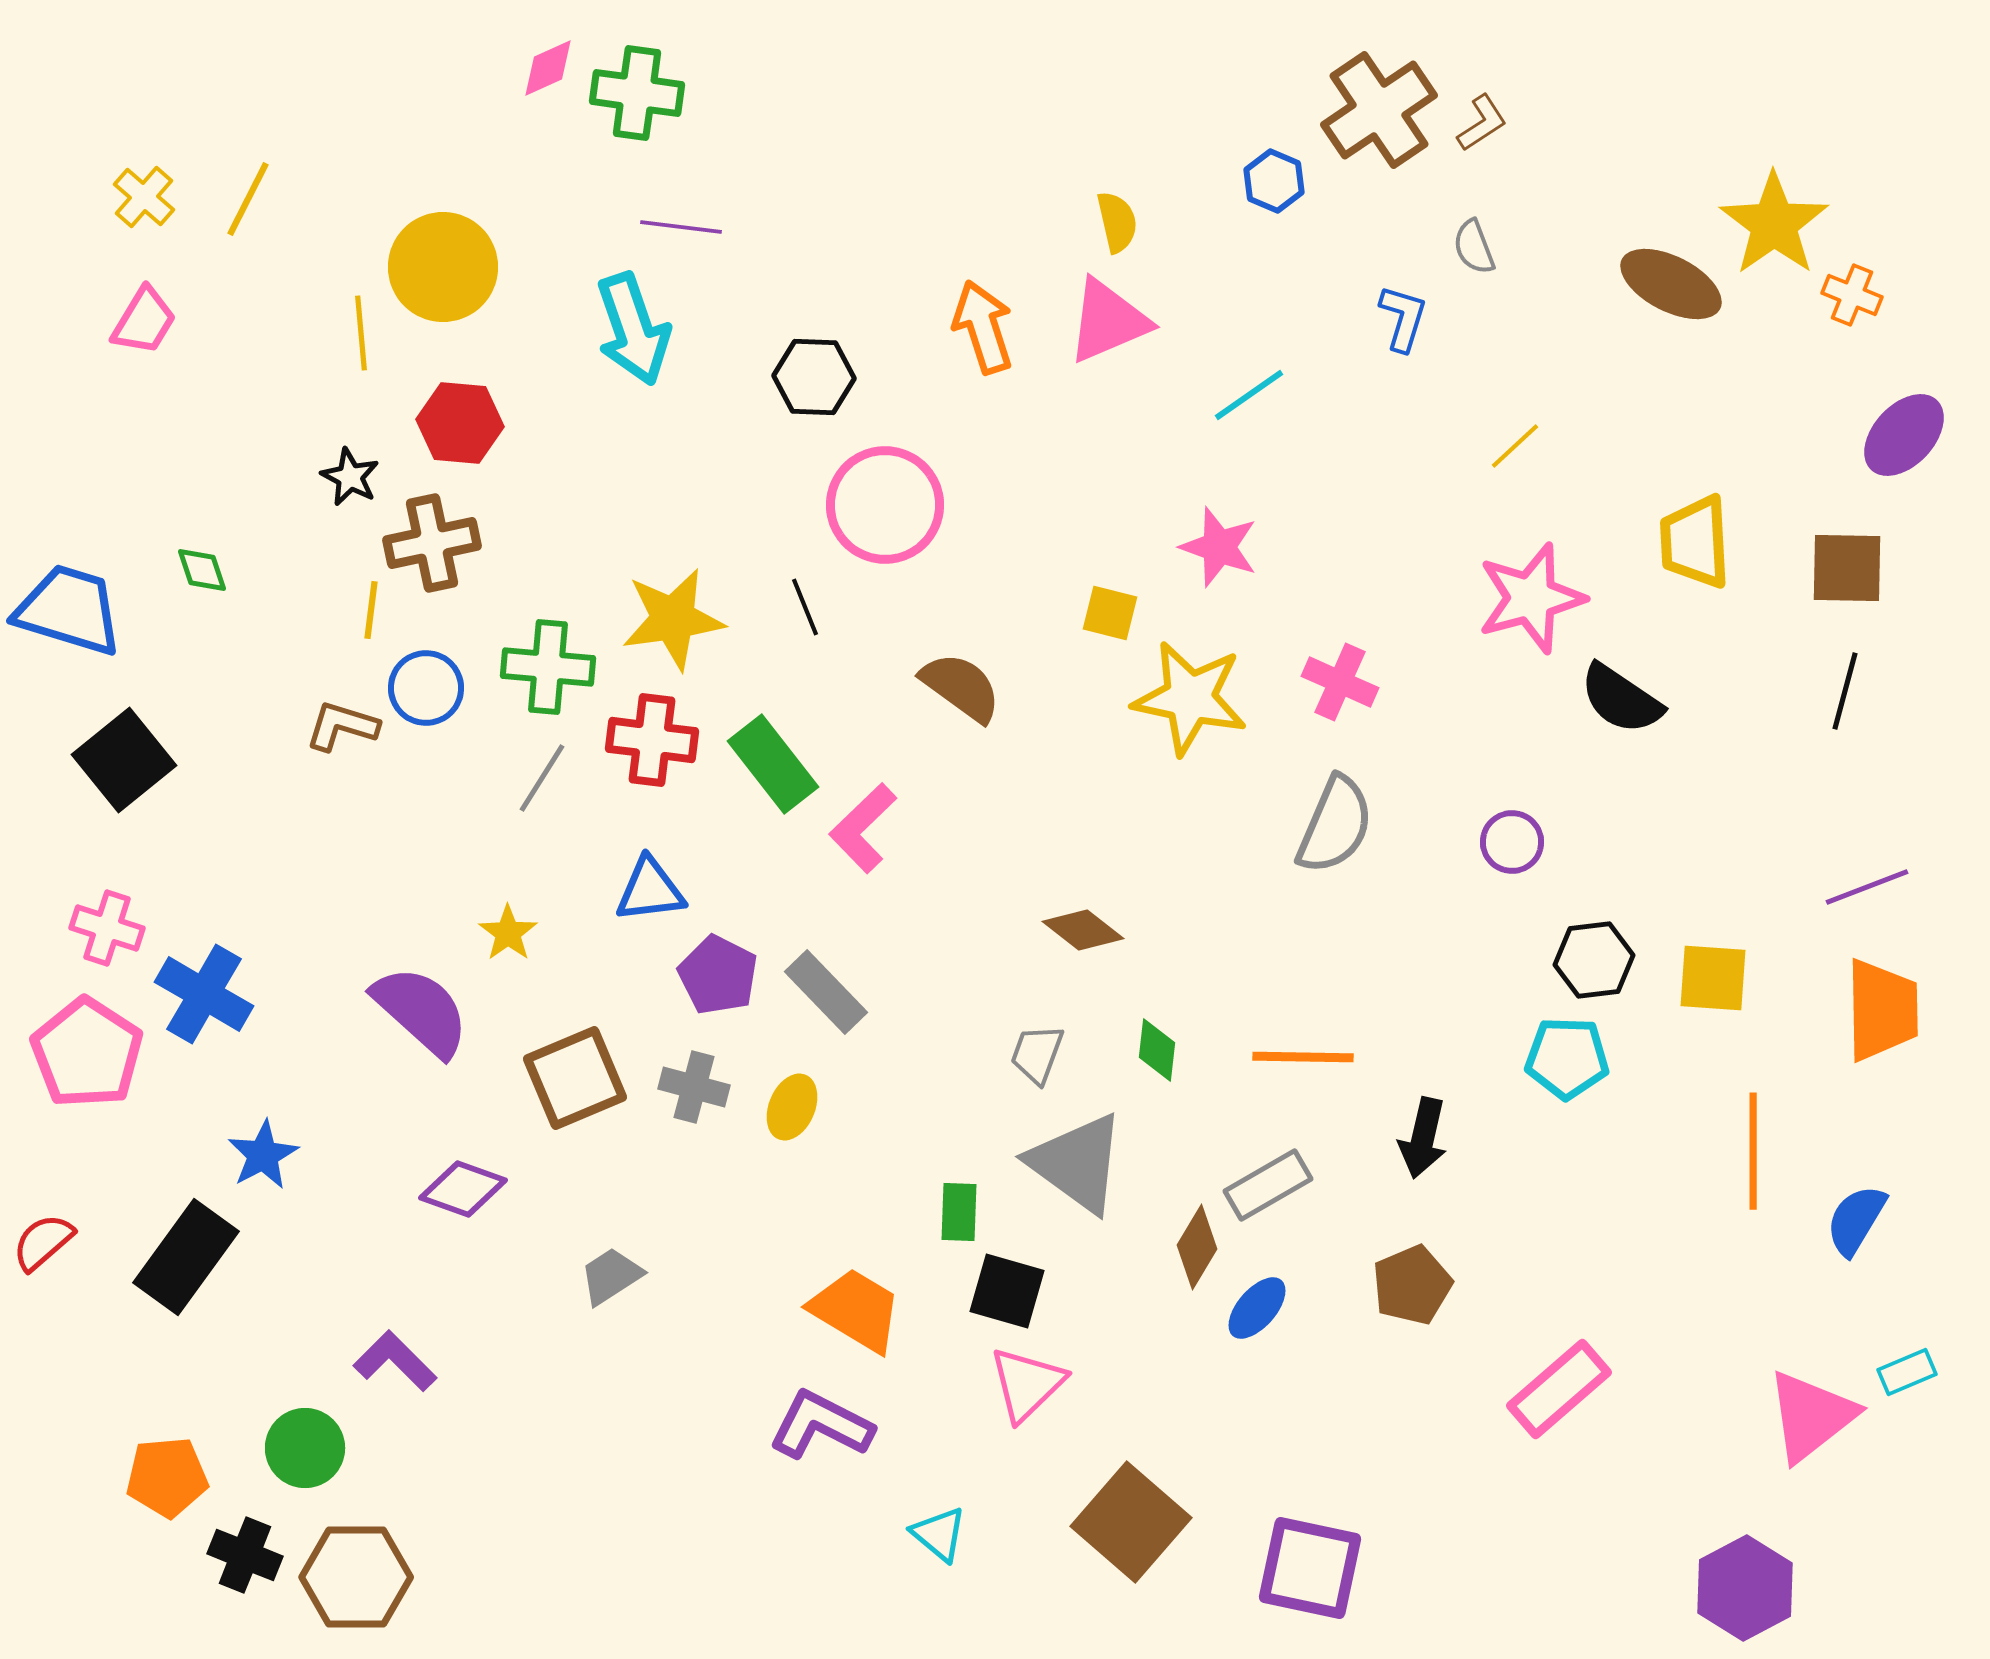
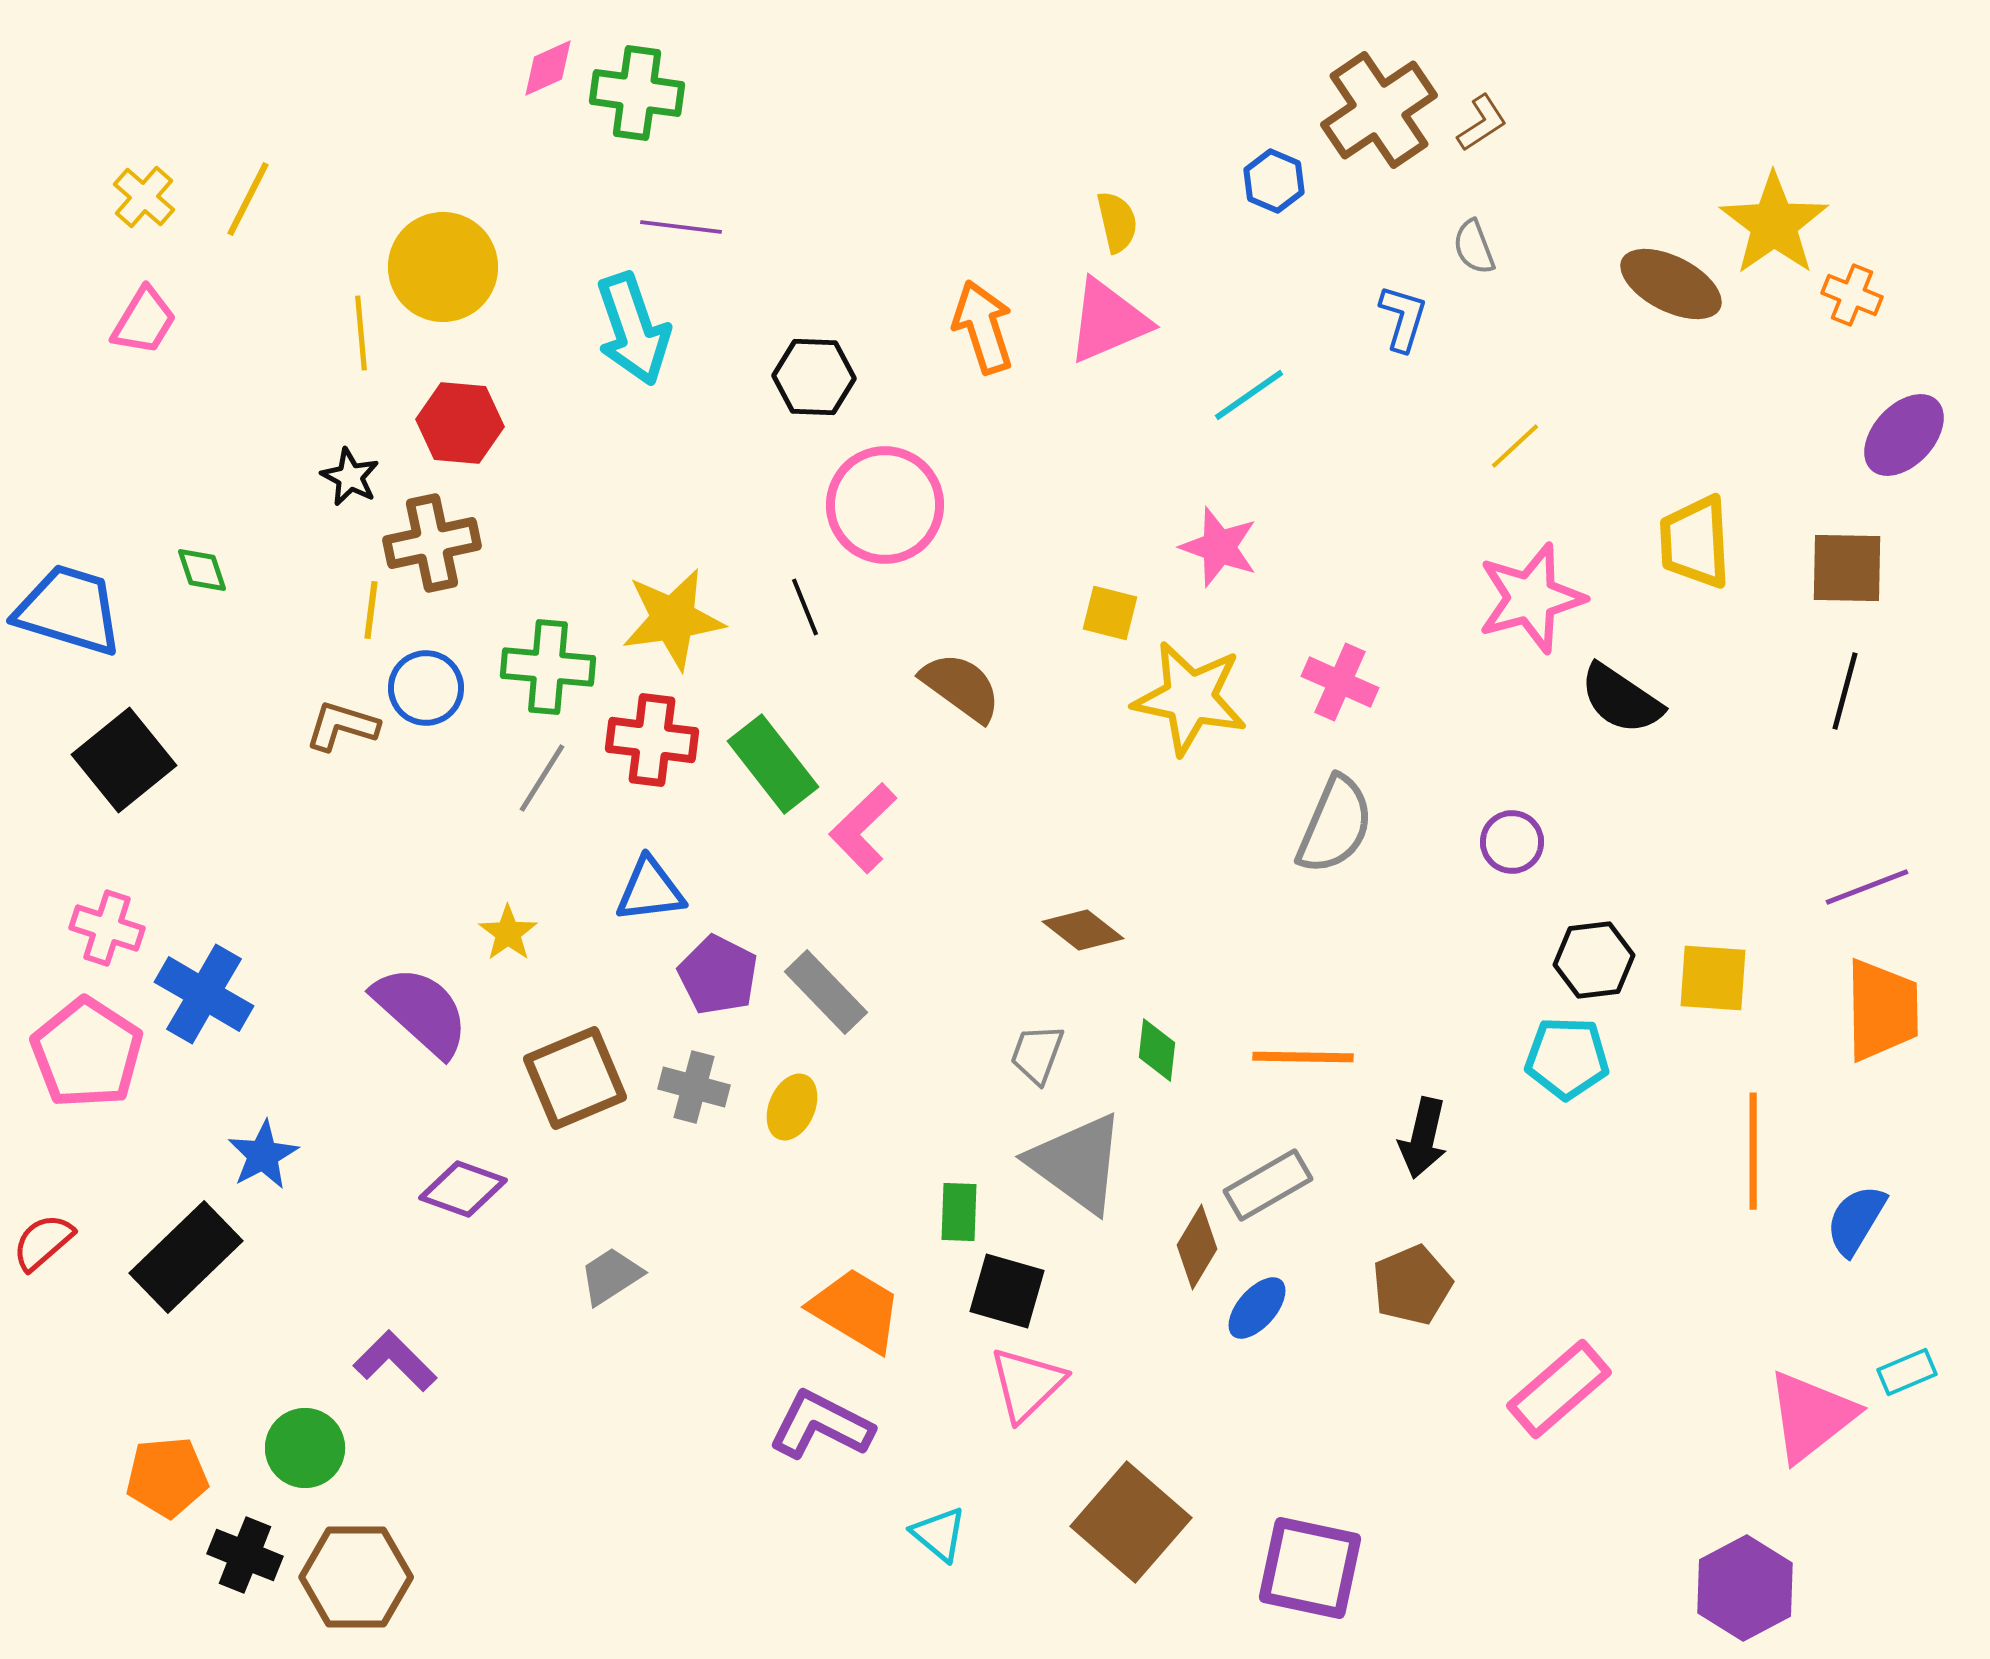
black rectangle at (186, 1257): rotated 10 degrees clockwise
